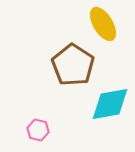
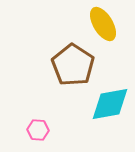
pink hexagon: rotated 10 degrees counterclockwise
